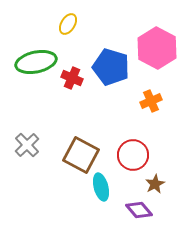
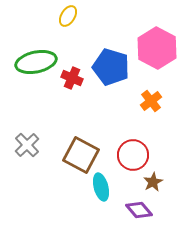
yellow ellipse: moved 8 px up
orange cross: rotated 15 degrees counterclockwise
brown star: moved 2 px left, 2 px up
